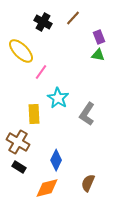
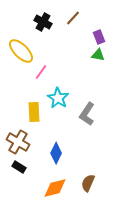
yellow rectangle: moved 2 px up
blue diamond: moved 7 px up
orange diamond: moved 8 px right
